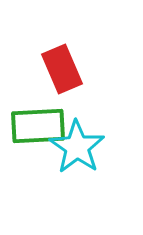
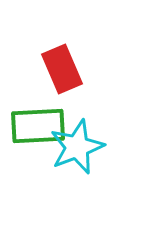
cyan star: rotated 16 degrees clockwise
